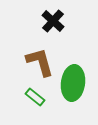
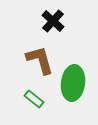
brown L-shape: moved 2 px up
green rectangle: moved 1 px left, 2 px down
